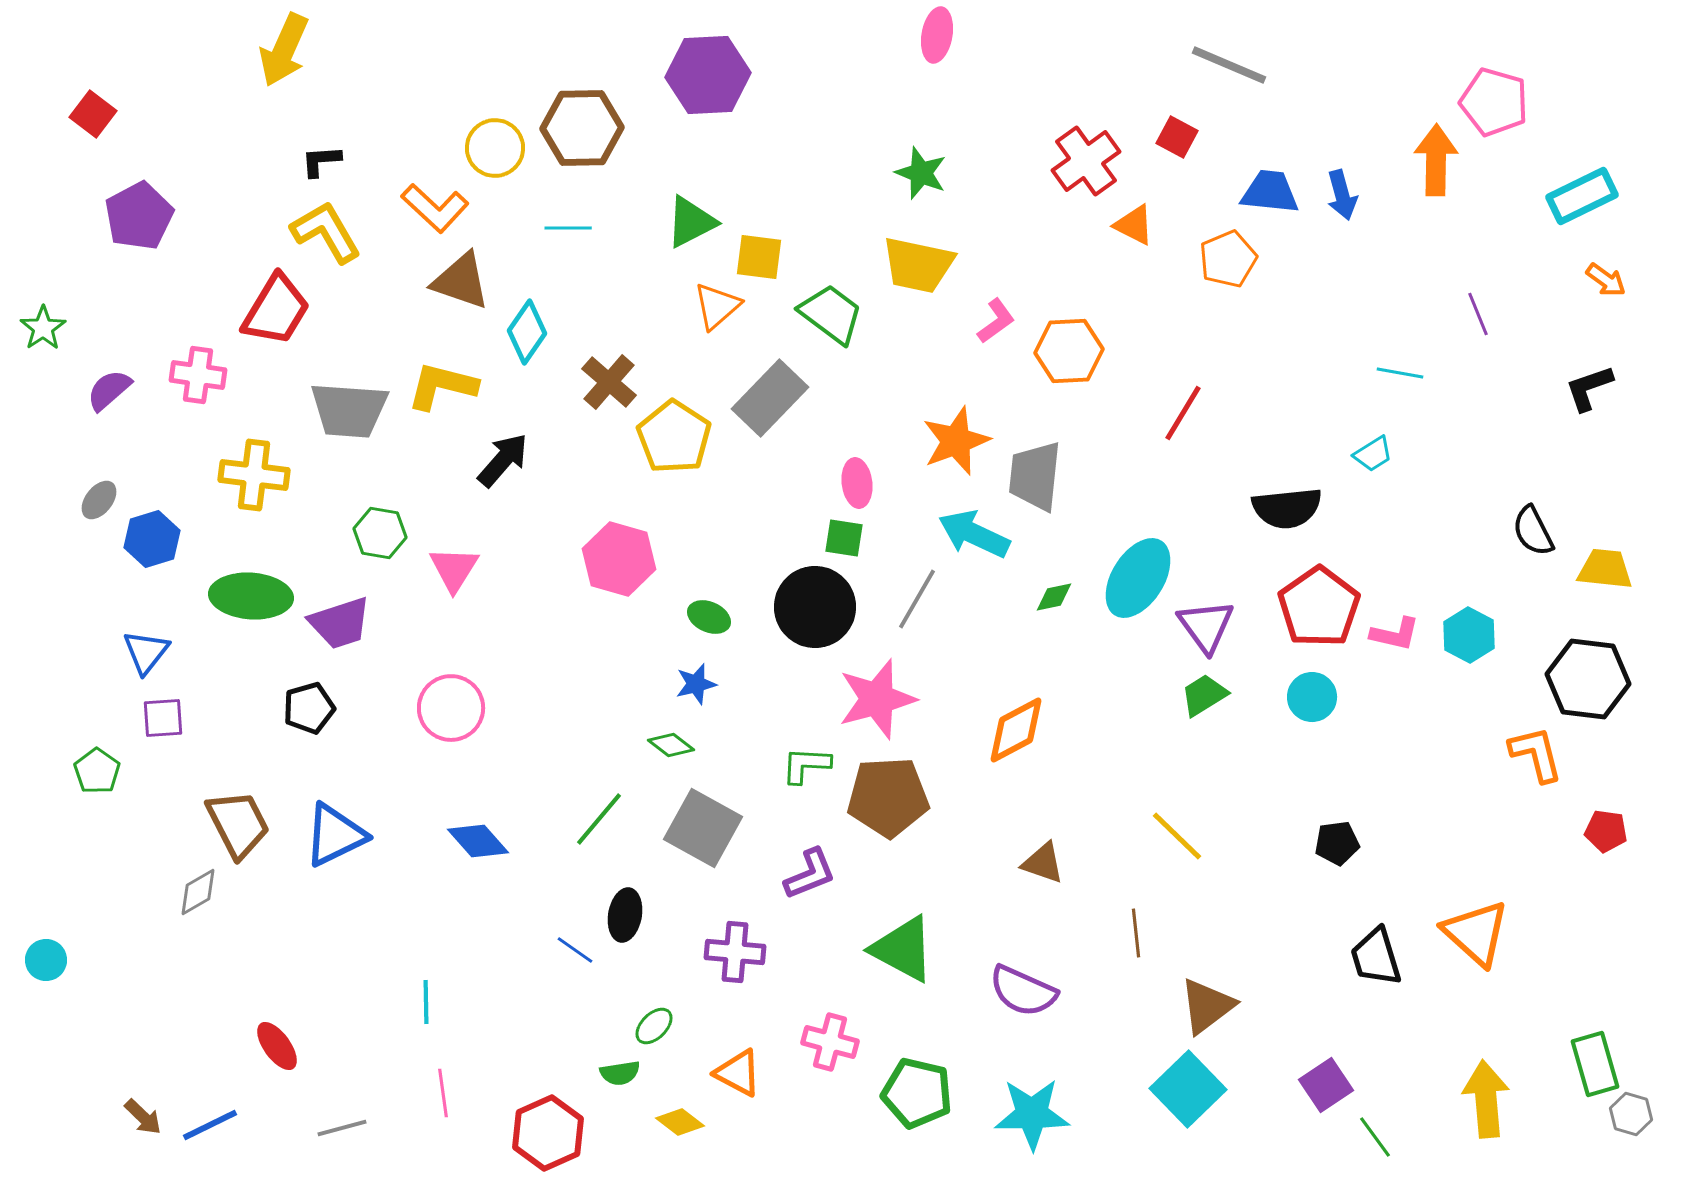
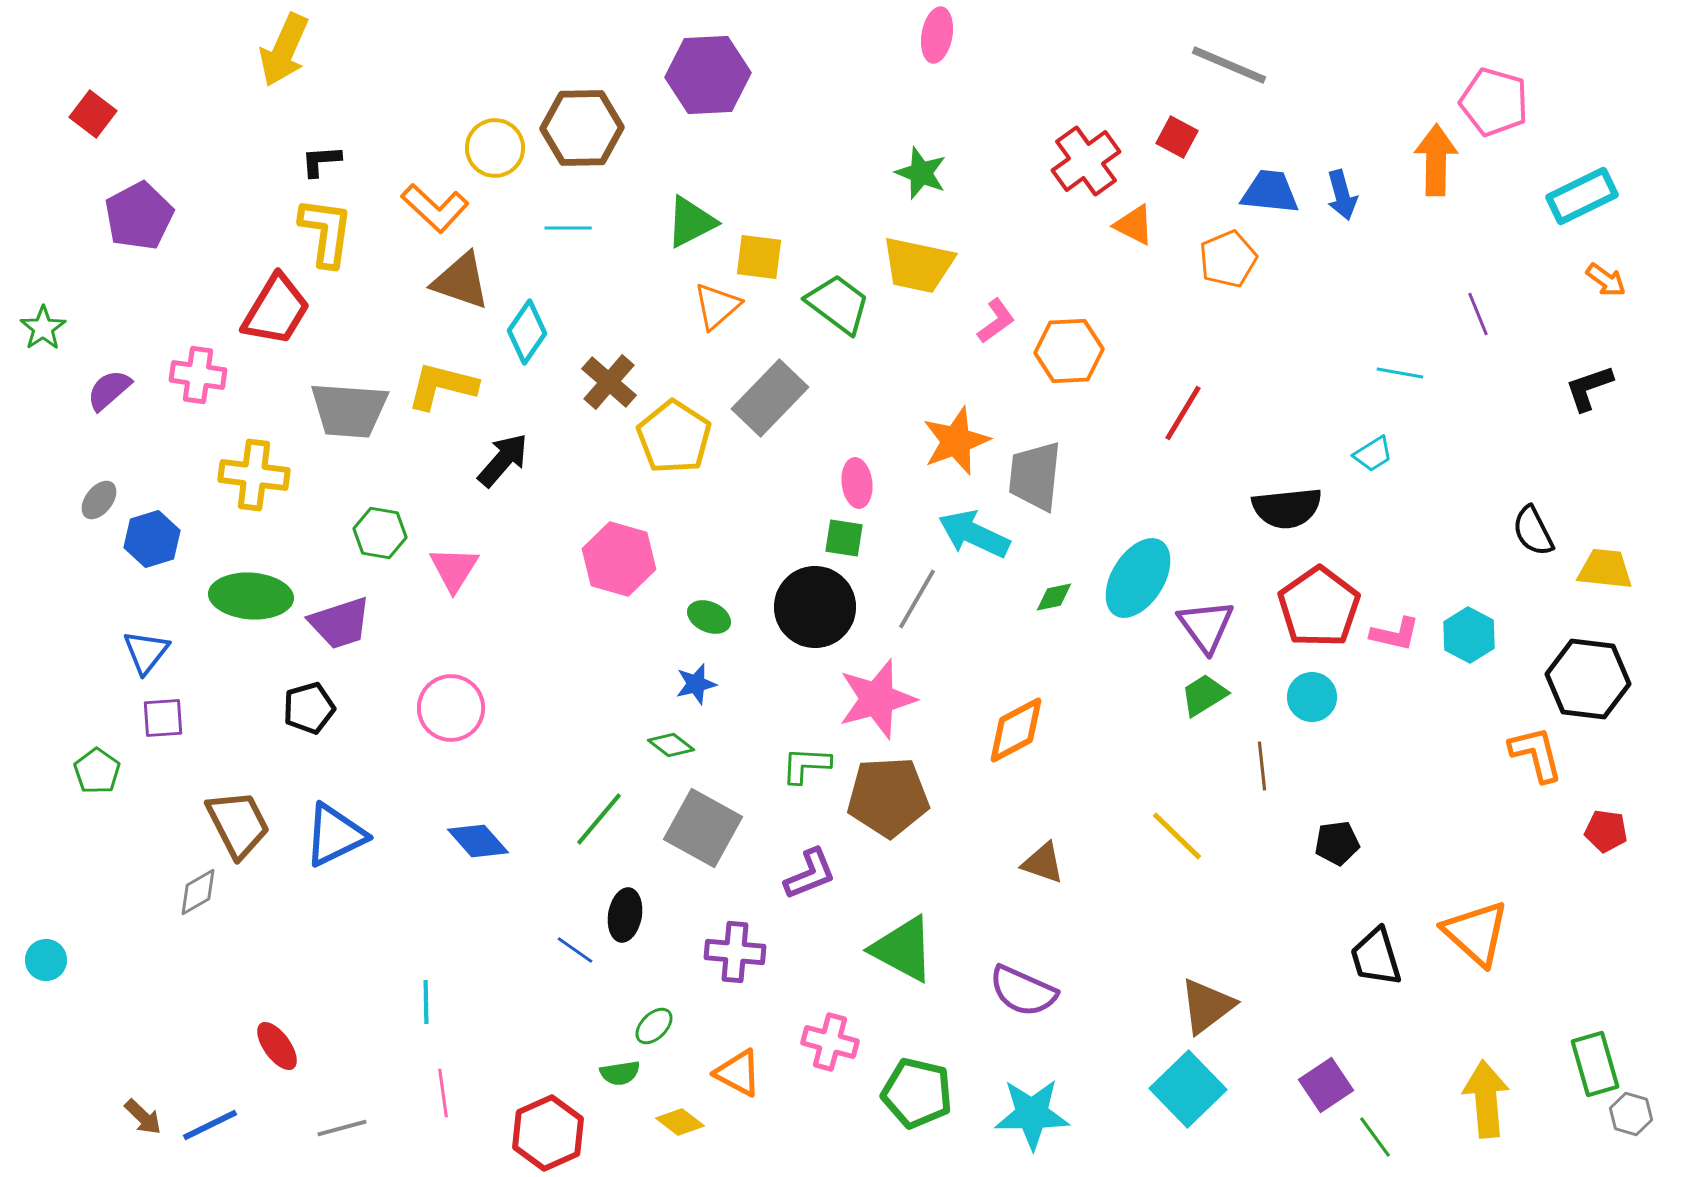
yellow L-shape at (326, 232): rotated 38 degrees clockwise
green trapezoid at (831, 314): moved 7 px right, 10 px up
brown line at (1136, 933): moved 126 px right, 167 px up
